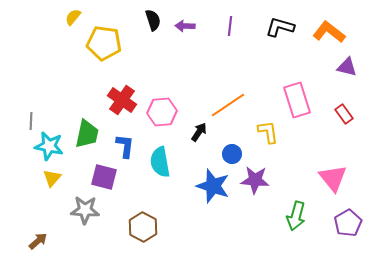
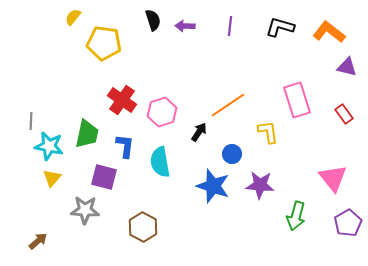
pink hexagon: rotated 12 degrees counterclockwise
purple star: moved 5 px right, 5 px down
